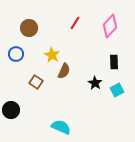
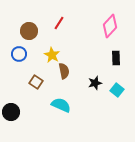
red line: moved 16 px left
brown circle: moved 3 px down
blue circle: moved 3 px right
black rectangle: moved 2 px right, 4 px up
brown semicircle: rotated 35 degrees counterclockwise
black star: rotated 24 degrees clockwise
cyan square: rotated 24 degrees counterclockwise
black circle: moved 2 px down
cyan semicircle: moved 22 px up
